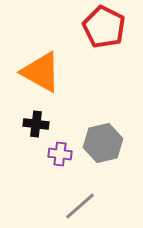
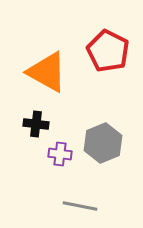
red pentagon: moved 4 px right, 24 px down
orange triangle: moved 6 px right
gray hexagon: rotated 9 degrees counterclockwise
gray line: rotated 52 degrees clockwise
